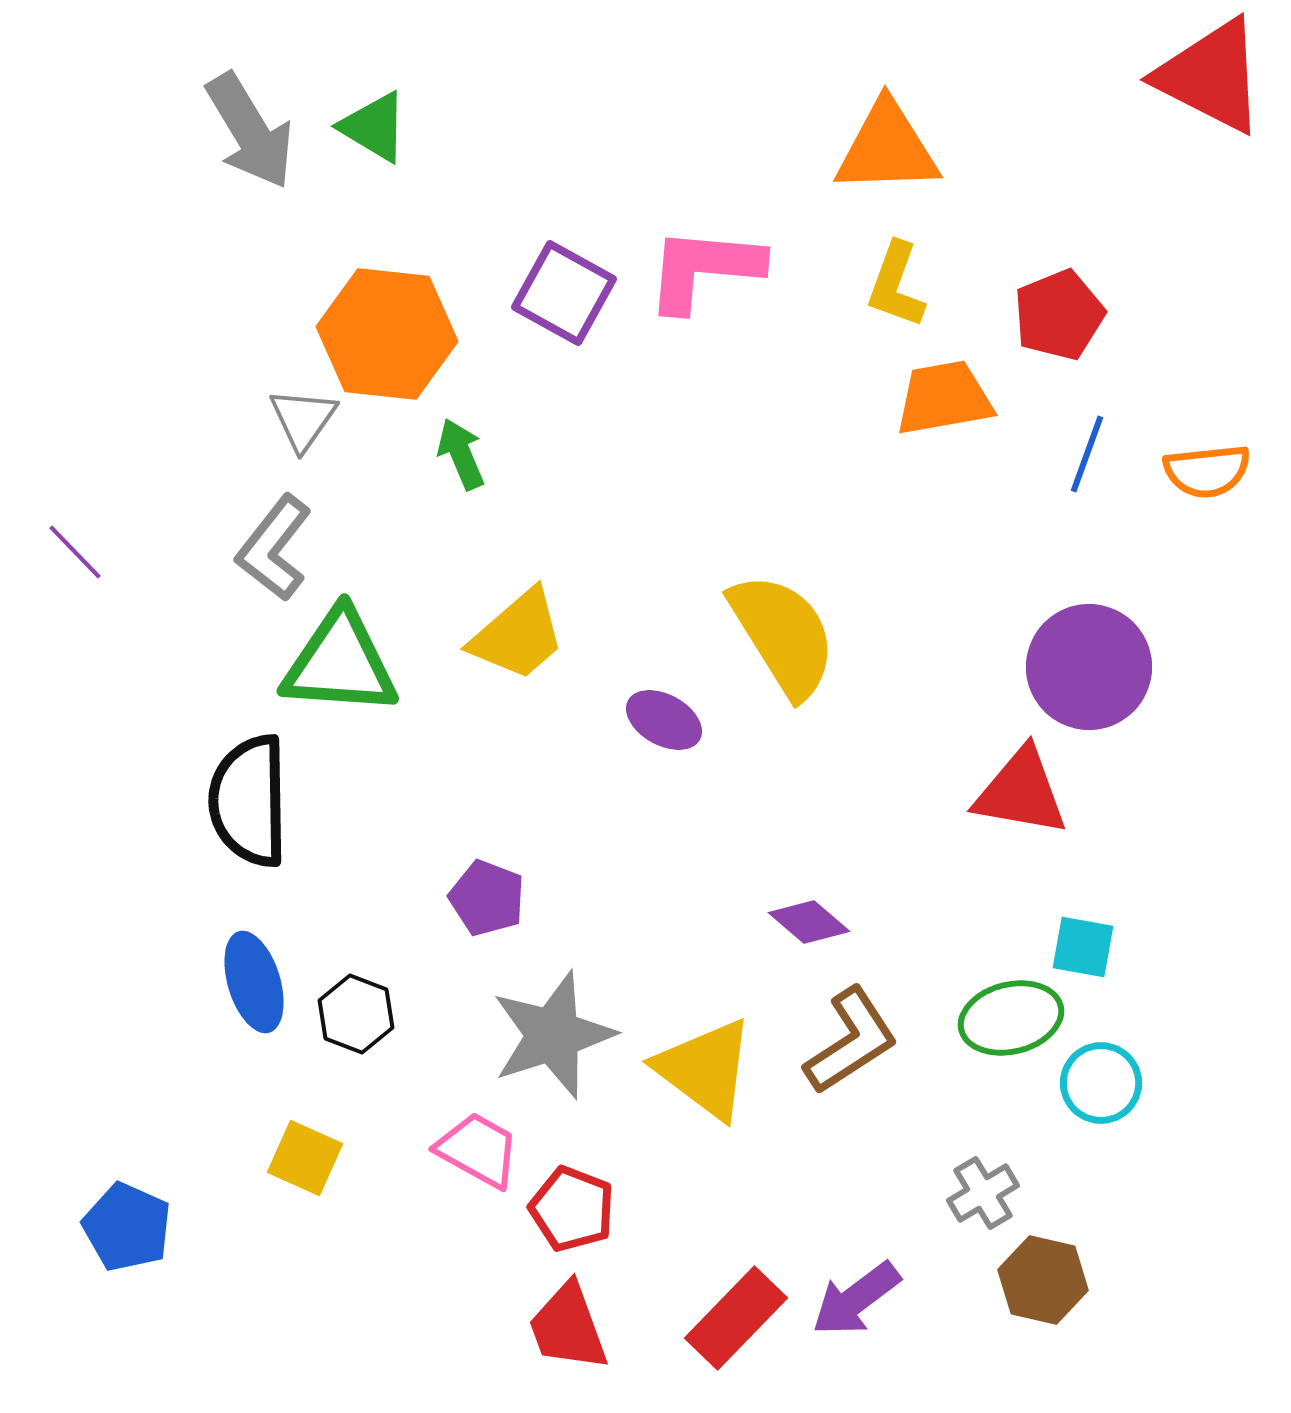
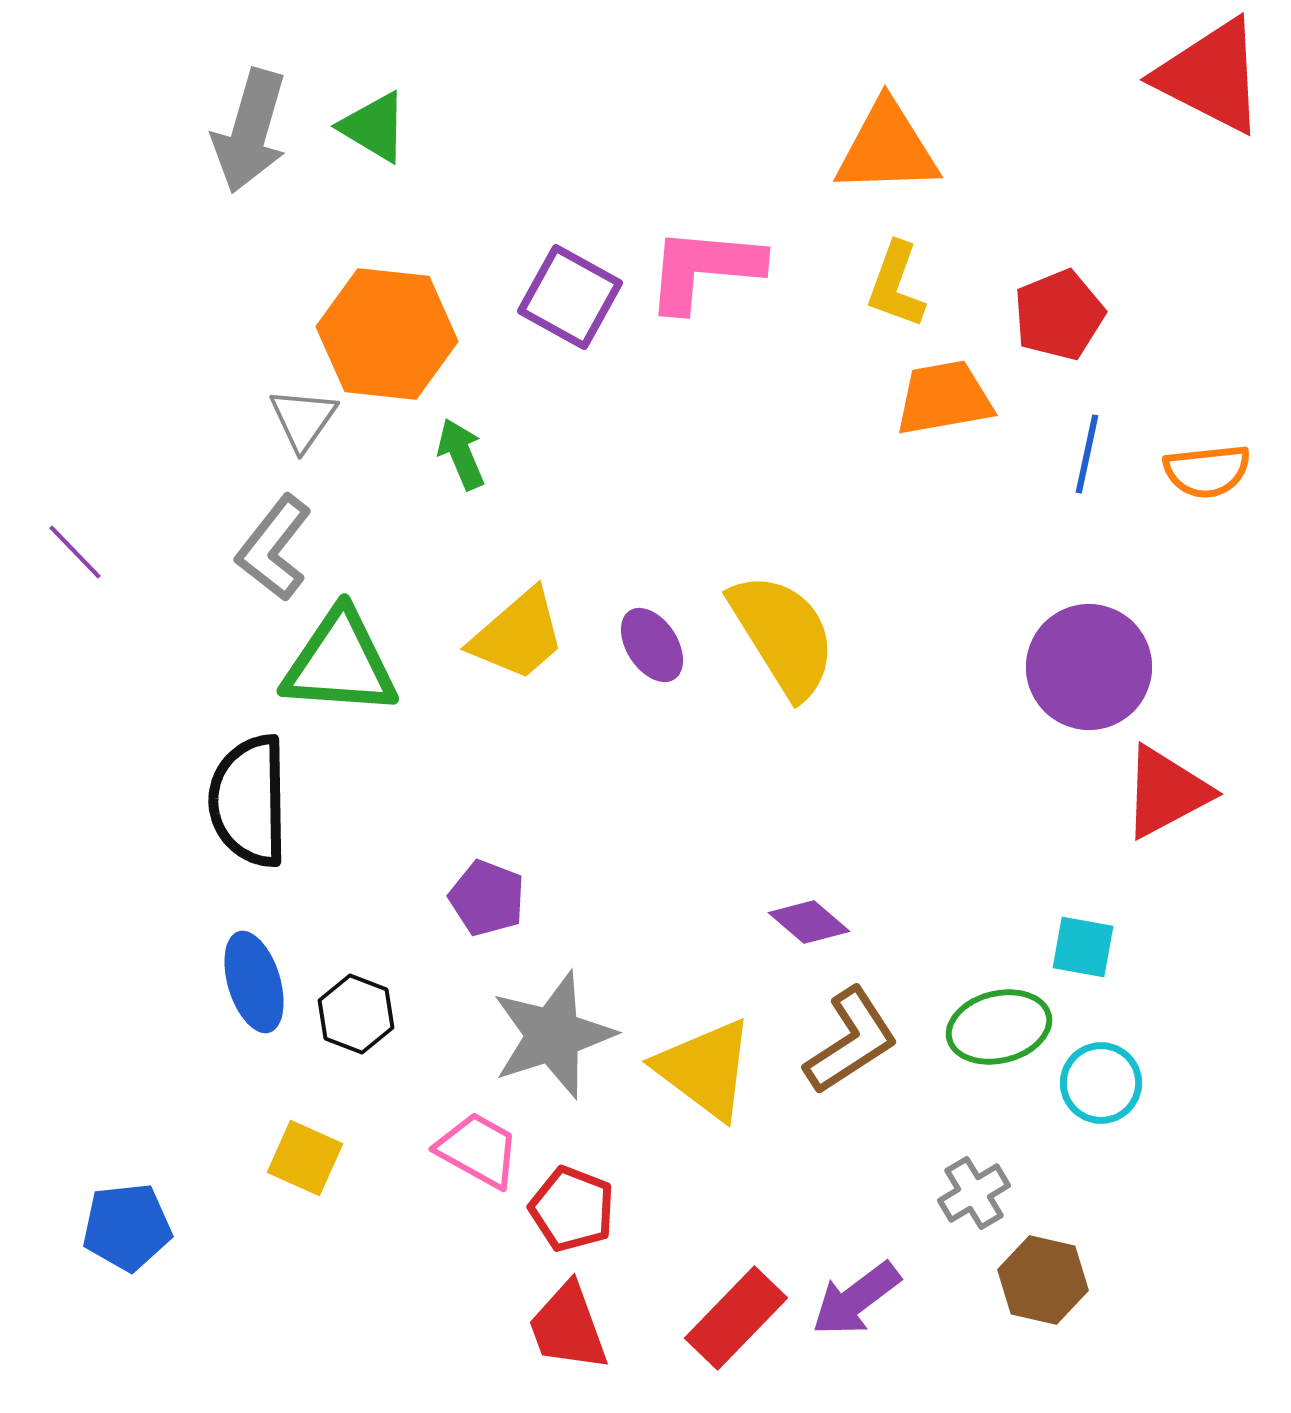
gray arrow at (250, 131): rotated 47 degrees clockwise
purple square at (564, 293): moved 6 px right, 4 px down
blue line at (1087, 454): rotated 8 degrees counterclockwise
purple ellipse at (664, 720): moved 12 px left, 75 px up; rotated 28 degrees clockwise
red triangle at (1021, 792): moved 145 px right; rotated 38 degrees counterclockwise
green ellipse at (1011, 1018): moved 12 px left, 9 px down
gray cross at (983, 1193): moved 9 px left
blue pentagon at (127, 1227): rotated 30 degrees counterclockwise
